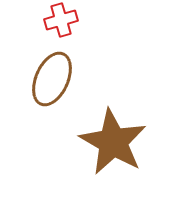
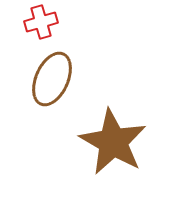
red cross: moved 20 px left, 2 px down
